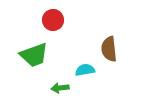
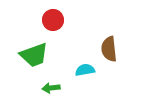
green arrow: moved 9 px left
